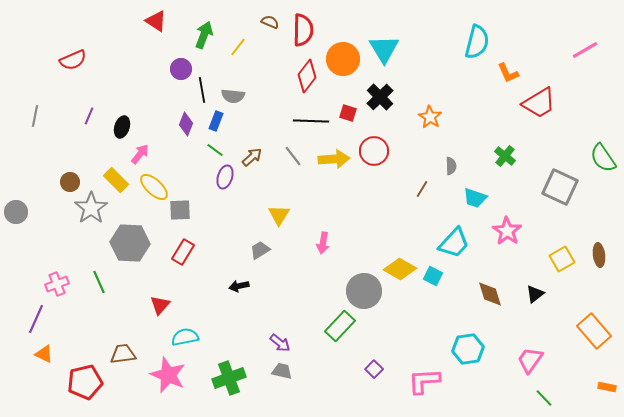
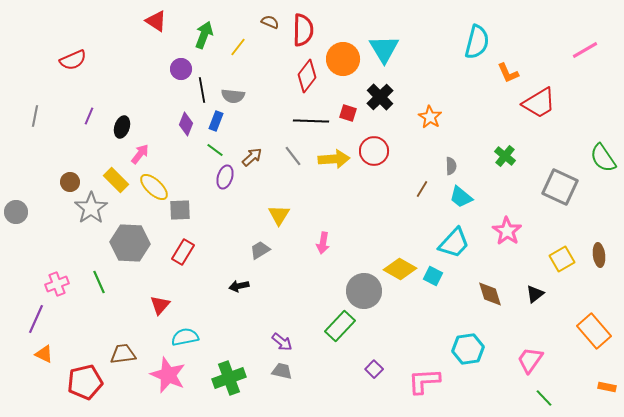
cyan trapezoid at (475, 198): moved 14 px left, 1 px up; rotated 20 degrees clockwise
purple arrow at (280, 343): moved 2 px right, 1 px up
